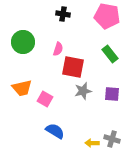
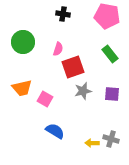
red square: rotated 30 degrees counterclockwise
gray cross: moved 1 px left
